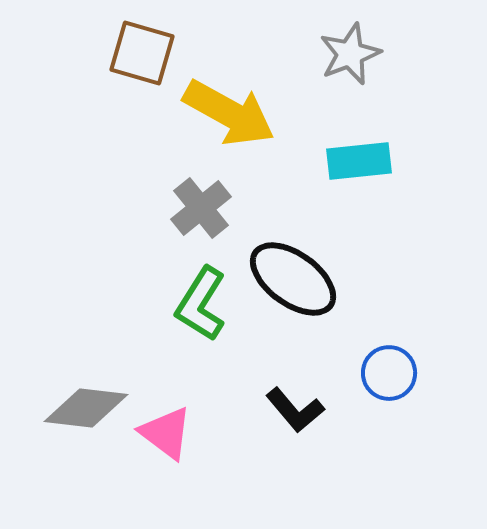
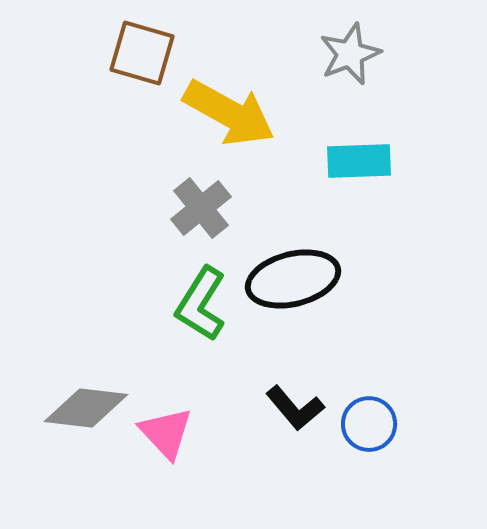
cyan rectangle: rotated 4 degrees clockwise
black ellipse: rotated 50 degrees counterclockwise
blue circle: moved 20 px left, 51 px down
black L-shape: moved 2 px up
pink triangle: rotated 10 degrees clockwise
